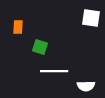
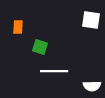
white square: moved 2 px down
white semicircle: moved 6 px right
